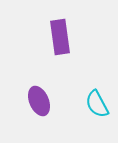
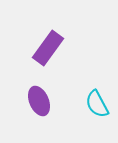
purple rectangle: moved 12 px left, 11 px down; rotated 44 degrees clockwise
